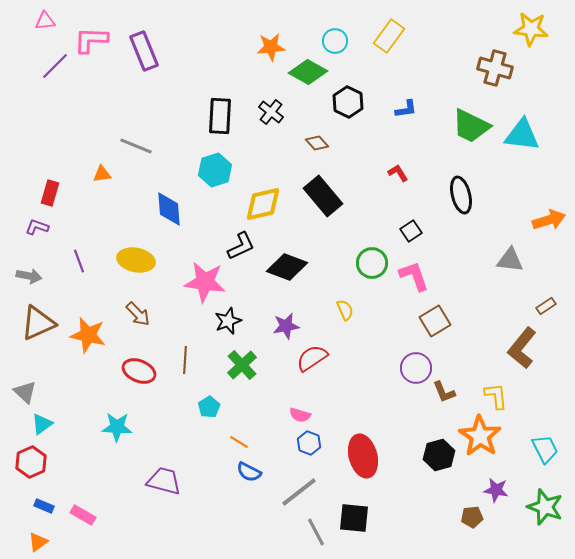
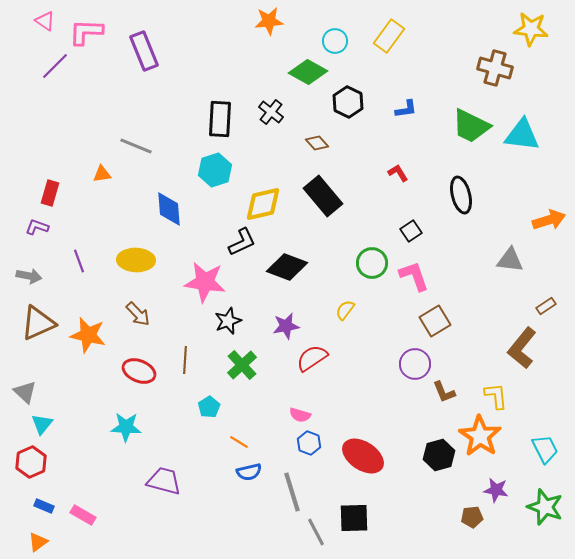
pink triangle at (45, 21): rotated 40 degrees clockwise
pink L-shape at (91, 40): moved 5 px left, 8 px up
orange star at (271, 47): moved 2 px left, 26 px up
black rectangle at (220, 116): moved 3 px down
black L-shape at (241, 246): moved 1 px right, 4 px up
yellow ellipse at (136, 260): rotated 9 degrees counterclockwise
yellow semicircle at (345, 310): rotated 120 degrees counterclockwise
purple circle at (416, 368): moved 1 px left, 4 px up
cyan triangle at (42, 424): rotated 15 degrees counterclockwise
cyan star at (117, 427): moved 9 px right
red ellipse at (363, 456): rotated 42 degrees counterclockwise
blue semicircle at (249, 472): rotated 40 degrees counterclockwise
gray line at (299, 492): moved 7 px left; rotated 69 degrees counterclockwise
black square at (354, 518): rotated 8 degrees counterclockwise
